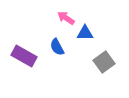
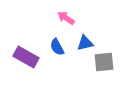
blue triangle: moved 10 px down; rotated 12 degrees counterclockwise
purple rectangle: moved 2 px right, 1 px down
gray square: rotated 30 degrees clockwise
